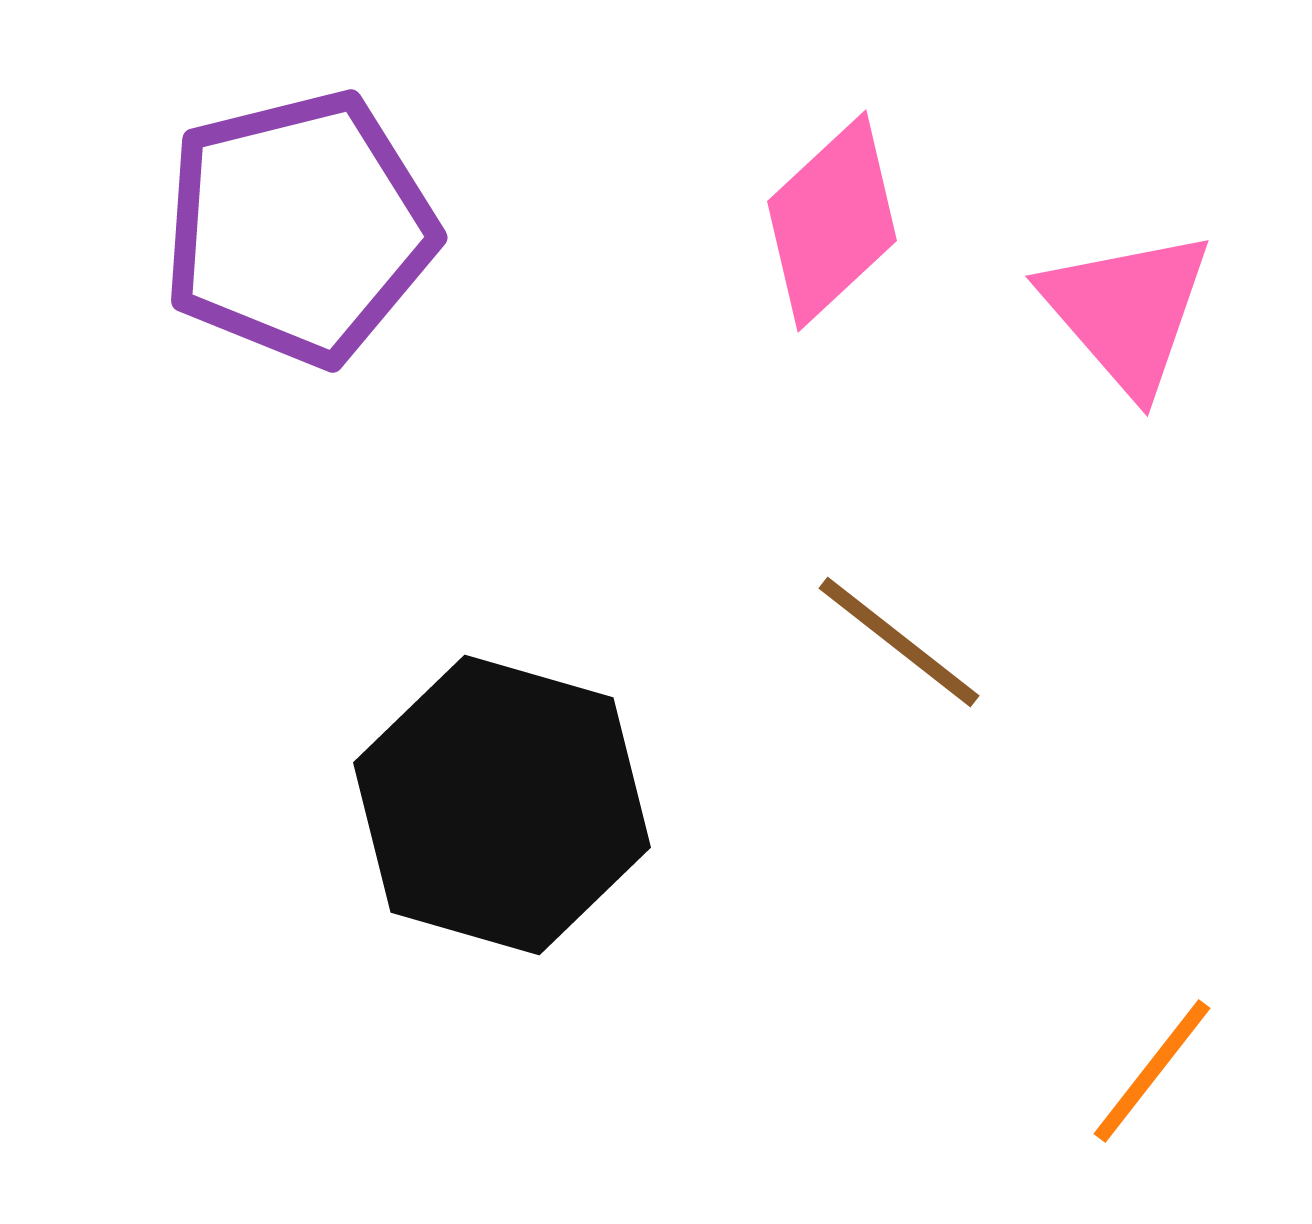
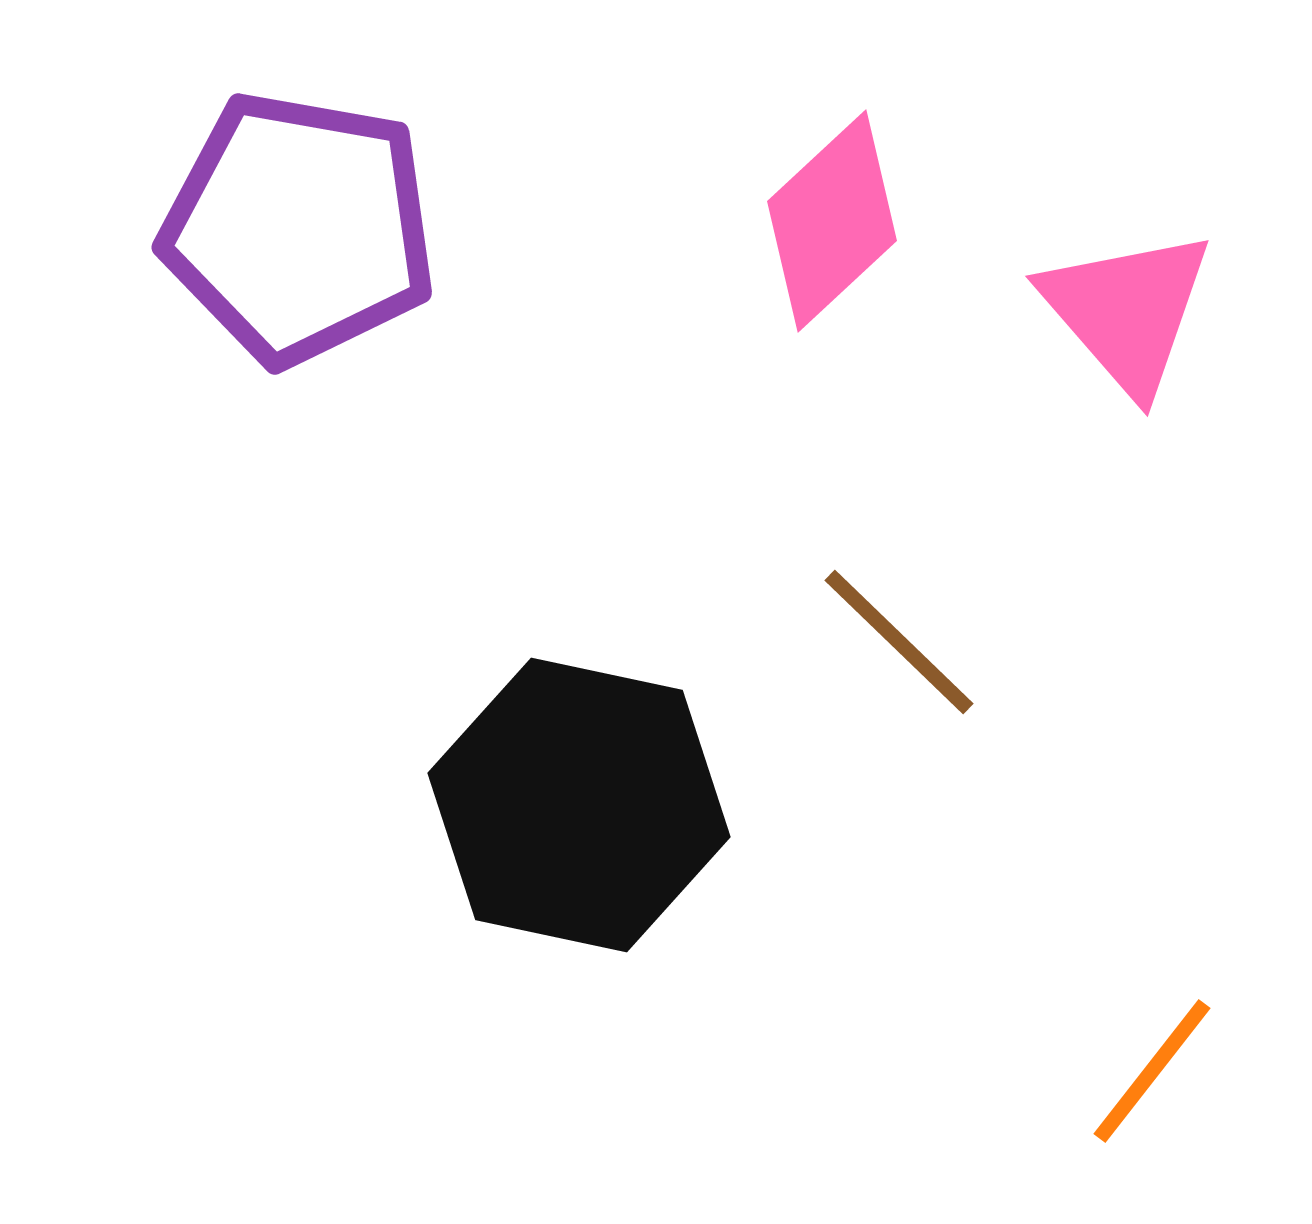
purple pentagon: rotated 24 degrees clockwise
brown line: rotated 6 degrees clockwise
black hexagon: moved 77 px right; rotated 4 degrees counterclockwise
